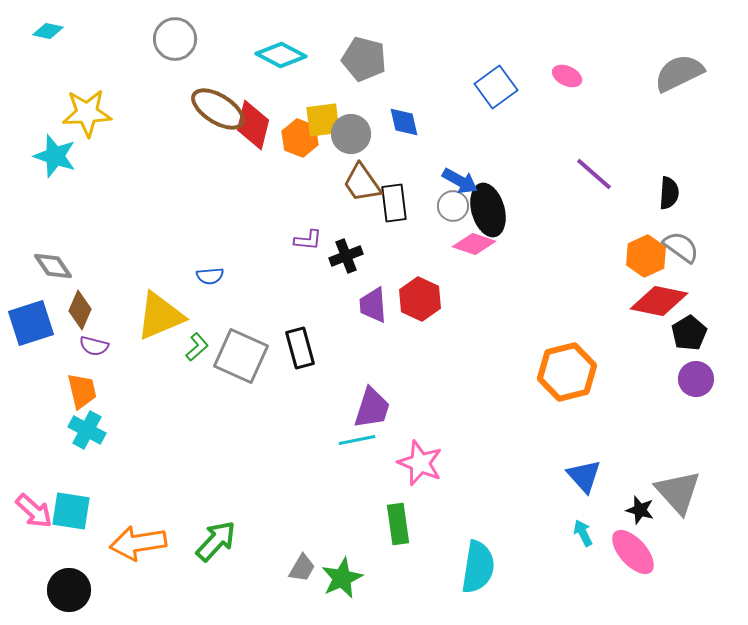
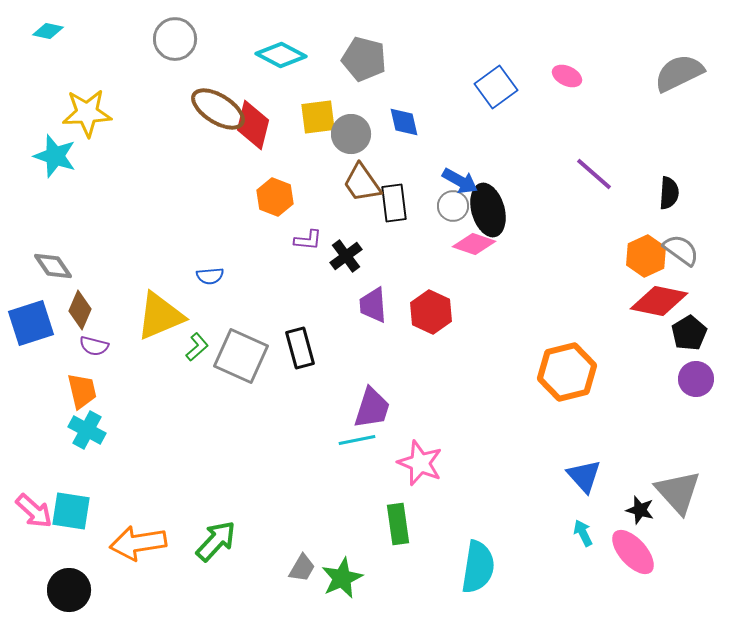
yellow square at (323, 120): moved 5 px left, 3 px up
orange hexagon at (300, 138): moved 25 px left, 59 px down
gray semicircle at (681, 247): moved 3 px down
black cross at (346, 256): rotated 16 degrees counterclockwise
red hexagon at (420, 299): moved 11 px right, 13 px down
